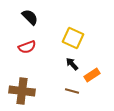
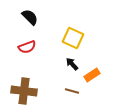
brown cross: moved 2 px right
